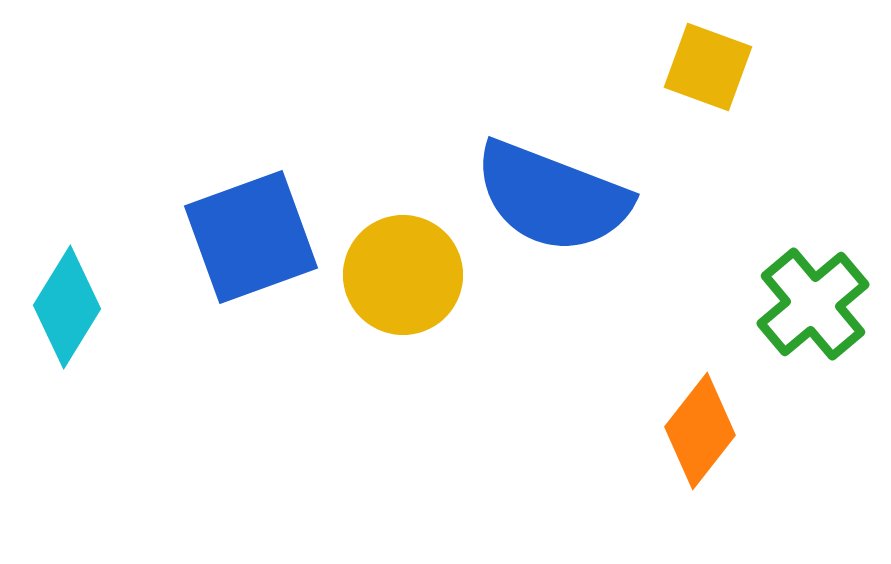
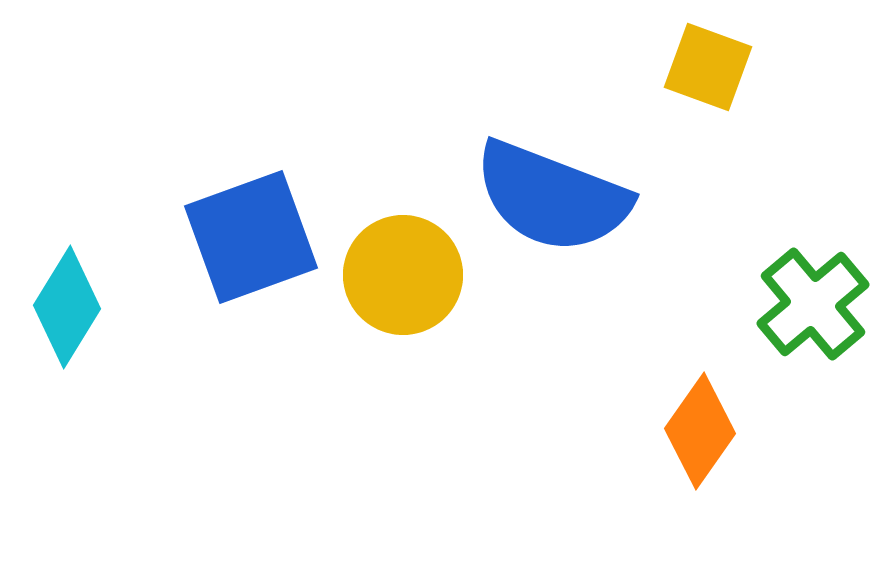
orange diamond: rotated 3 degrees counterclockwise
